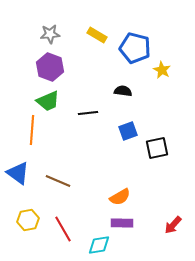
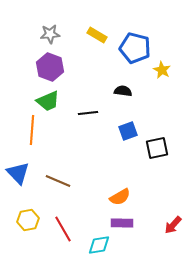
blue triangle: rotated 10 degrees clockwise
